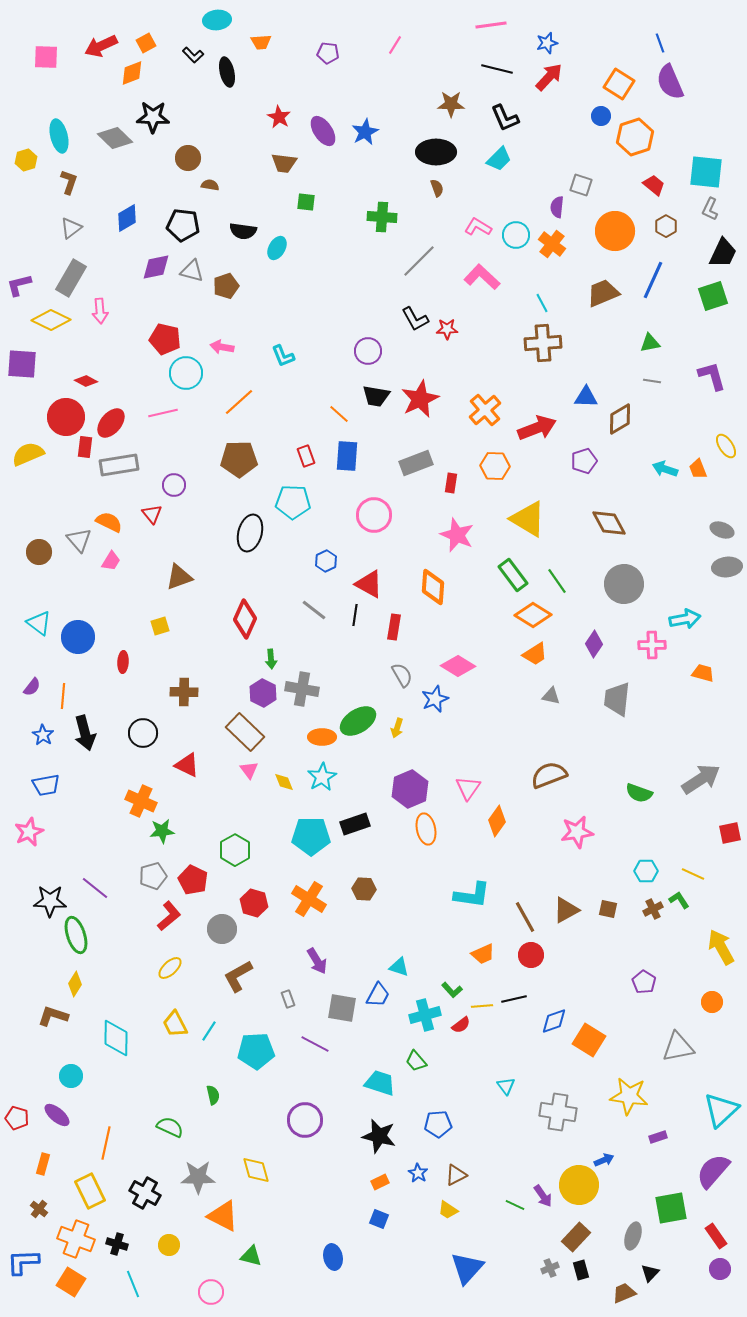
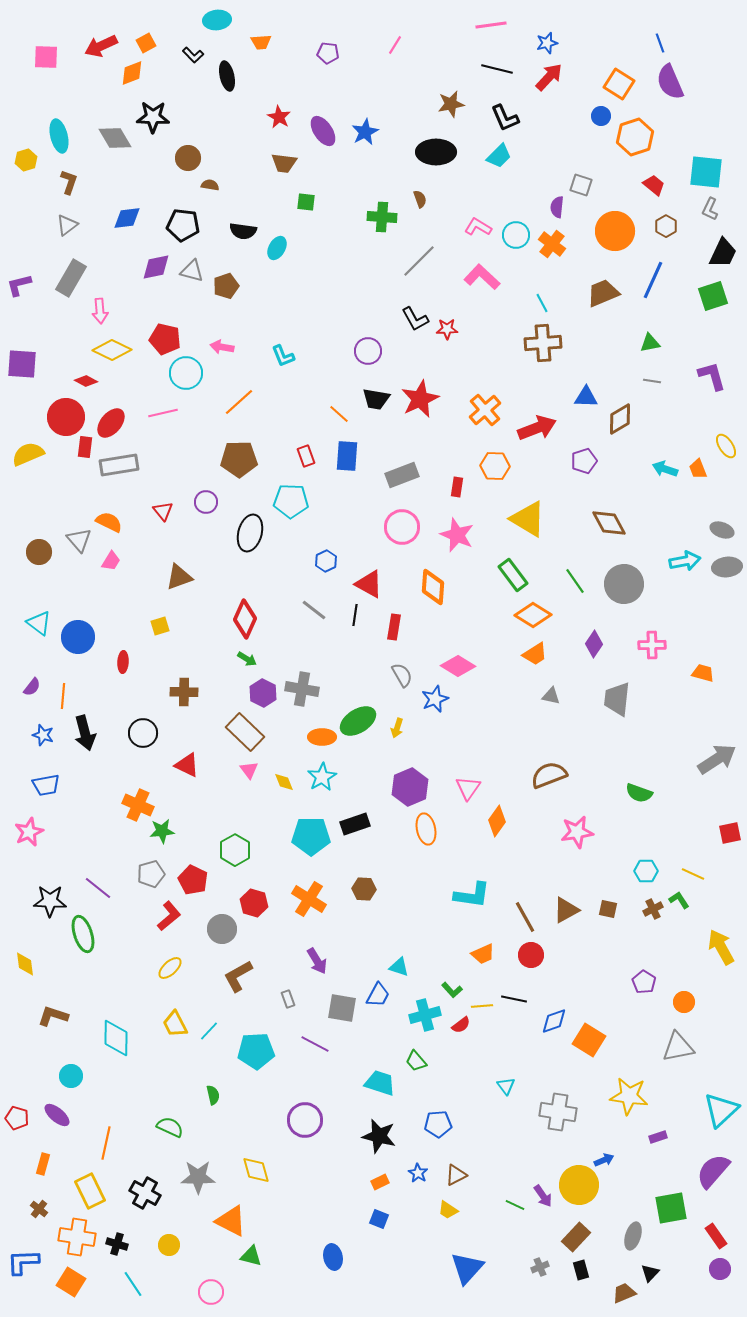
black ellipse at (227, 72): moved 4 px down
brown star at (451, 104): rotated 12 degrees counterclockwise
gray diamond at (115, 138): rotated 16 degrees clockwise
cyan trapezoid at (499, 159): moved 3 px up
brown semicircle at (437, 188): moved 17 px left, 11 px down
blue diamond at (127, 218): rotated 24 degrees clockwise
gray triangle at (71, 228): moved 4 px left, 3 px up
yellow diamond at (51, 320): moved 61 px right, 30 px down
black trapezoid at (376, 396): moved 3 px down
gray rectangle at (416, 463): moved 14 px left, 12 px down
red rectangle at (451, 483): moved 6 px right, 4 px down
purple circle at (174, 485): moved 32 px right, 17 px down
cyan pentagon at (293, 502): moved 2 px left, 1 px up
red triangle at (152, 514): moved 11 px right, 3 px up
pink circle at (374, 515): moved 28 px right, 12 px down
green line at (557, 581): moved 18 px right
cyan arrow at (685, 619): moved 58 px up
green arrow at (271, 659): moved 24 px left; rotated 54 degrees counterclockwise
blue star at (43, 735): rotated 15 degrees counterclockwise
gray arrow at (701, 779): moved 16 px right, 20 px up
purple hexagon at (410, 789): moved 2 px up
orange cross at (141, 801): moved 3 px left, 4 px down
gray pentagon at (153, 876): moved 2 px left, 2 px up
purple line at (95, 888): moved 3 px right
green ellipse at (76, 935): moved 7 px right, 1 px up
yellow diamond at (75, 984): moved 50 px left, 20 px up; rotated 40 degrees counterclockwise
black line at (514, 999): rotated 25 degrees clockwise
orange circle at (712, 1002): moved 28 px left
cyan line at (209, 1031): rotated 10 degrees clockwise
orange triangle at (223, 1216): moved 8 px right, 5 px down
orange cross at (76, 1239): moved 1 px right, 2 px up; rotated 12 degrees counterclockwise
gray cross at (550, 1268): moved 10 px left, 1 px up
cyan line at (133, 1284): rotated 12 degrees counterclockwise
